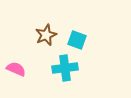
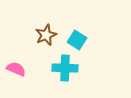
cyan square: rotated 12 degrees clockwise
cyan cross: rotated 10 degrees clockwise
